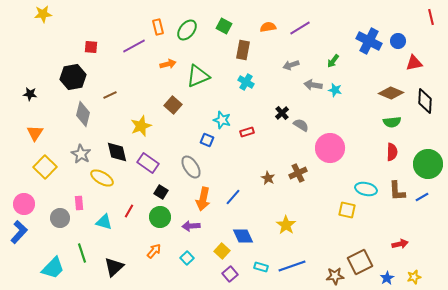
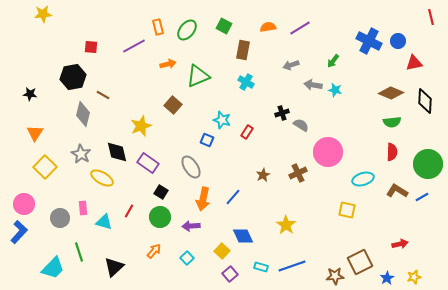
brown line at (110, 95): moved 7 px left; rotated 56 degrees clockwise
black cross at (282, 113): rotated 24 degrees clockwise
red rectangle at (247, 132): rotated 40 degrees counterclockwise
pink circle at (330, 148): moved 2 px left, 4 px down
brown star at (268, 178): moved 5 px left, 3 px up; rotated 16 degrees clockwise
cyan ellipse at (366, 189): moved 3 px left, 10 px up; rotated 30 degrees counterclockwise
brown L-shape at (397, 191): rotated 125 degrees clockwise
pink rectangle at (79, 203): moved 4 px right, 5 px down
green line at (82, 253): moved 3 px left, 1 px up
